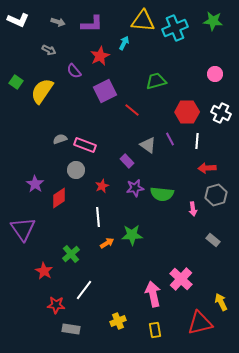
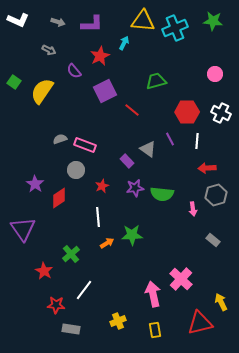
green square at (16, 82): moved 2 px left
gray triangle at (148, 145): moved 4 px down
